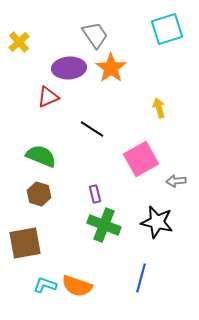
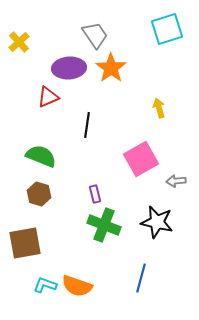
black line: moved 5 px left, 4 px up; rotated 65 degrees clockwise
